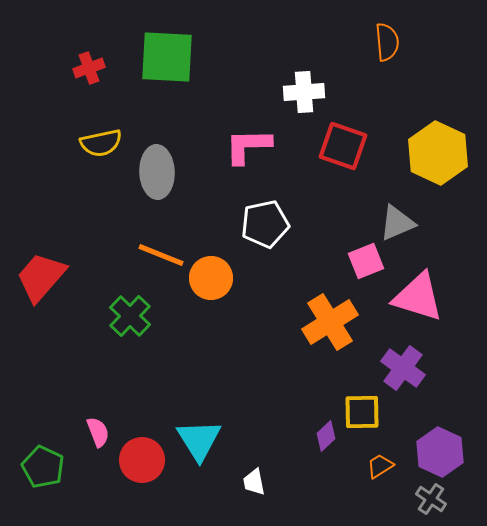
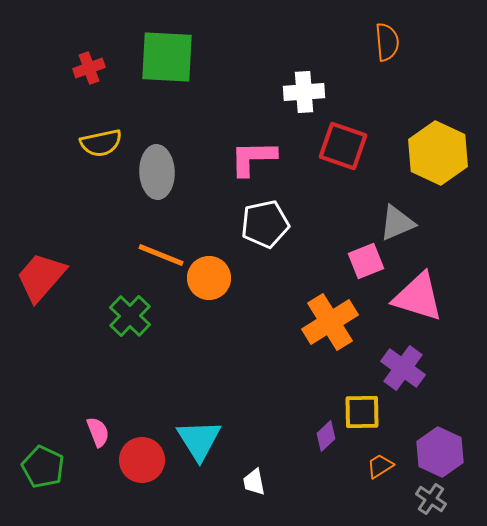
pink L-shape: moved 5 px right, 12 px down
orange circle: moved 2 px left
